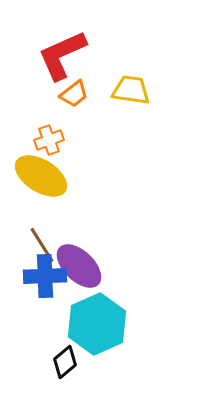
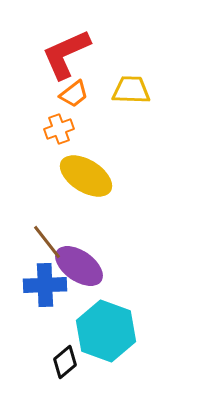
red L-shape: moved 4 px right, 1 px up
yellow trapezoid: rotated 6 degrees counterclockwise
orange cross: moved 10 px right, 11 px up
yellow ellipse: moved 45 px right
brown line: moved 5 px right, 3 px up; rotated 6 degrees counterclockwise
purple ellipse: rotated 9 degrees counterclockwise
blue cross: moved 9 px down
cyan hexagon: moved 9 px right, 7 px down; rotated 16 degrees counterclockwise
